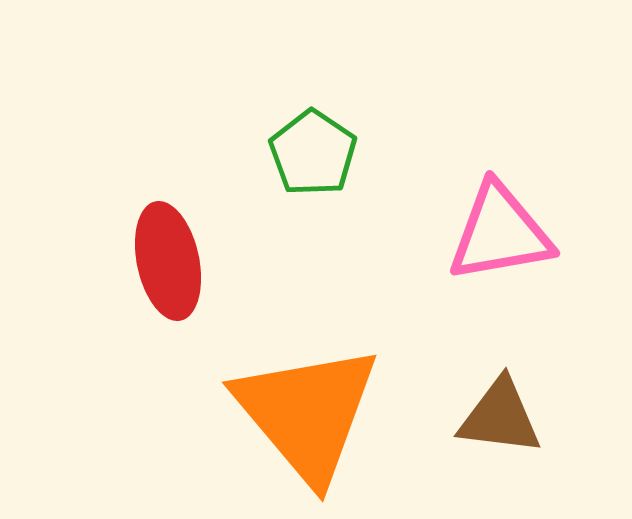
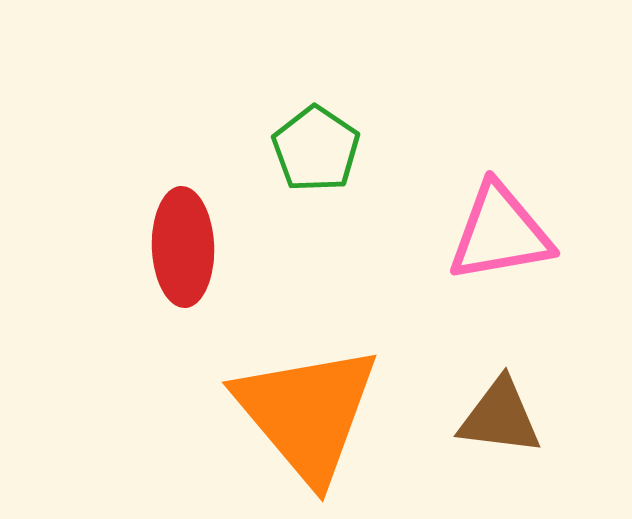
green pentagon: moved 3 px right, 4 px up
red ellipse: moved 15 px right, 14 px up; rotated 10 degrees clockwise
